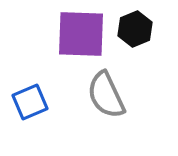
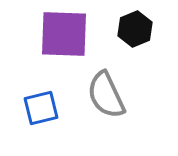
purple square: moved 17 px left
blue square: moved 11 px right, 6 px down; rotated 9 degrees clockwise
